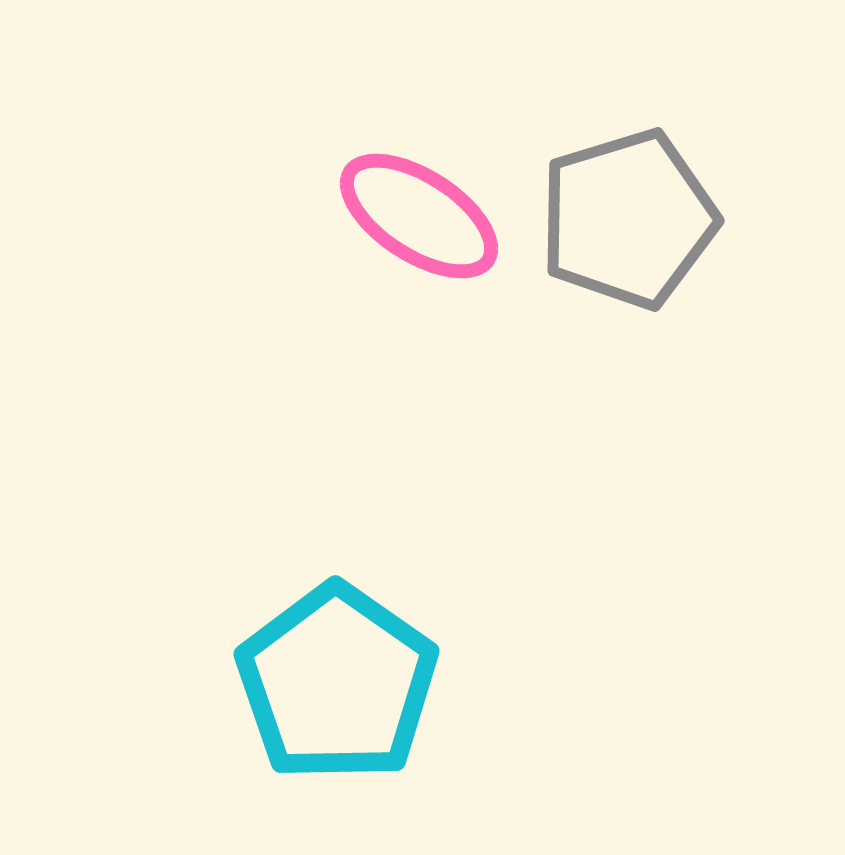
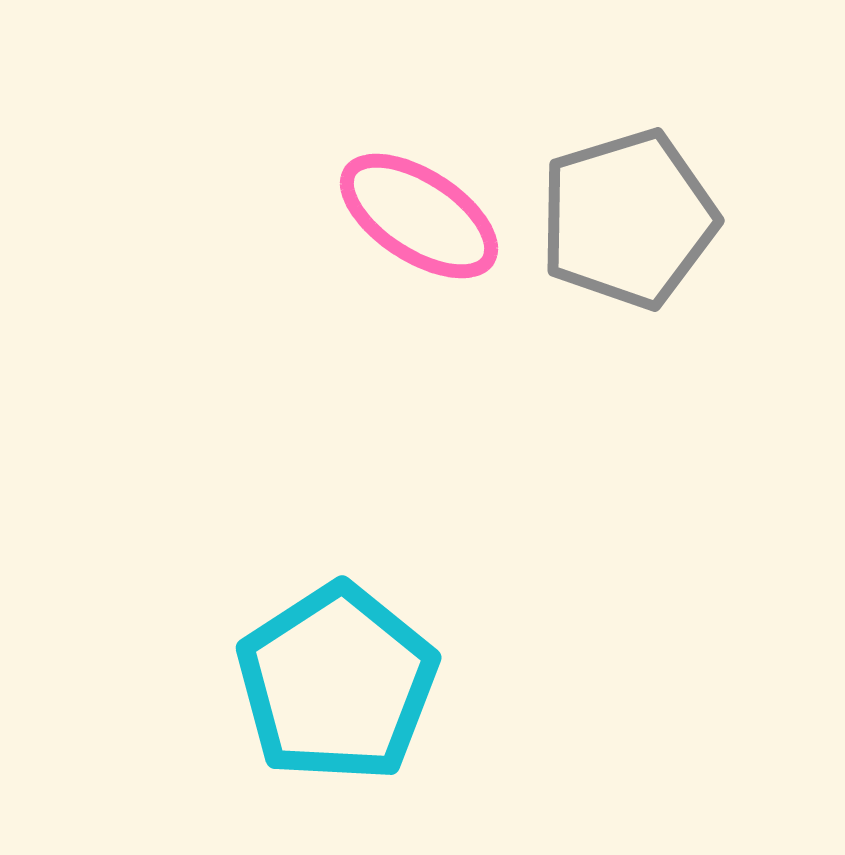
cyan pentagon: rotated 4 degrees clockwise
